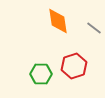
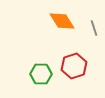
orange diamond: moved 4 px right; rotated 24 degrees counterclockwise
gray line: rotated 35 degrees clockwise
